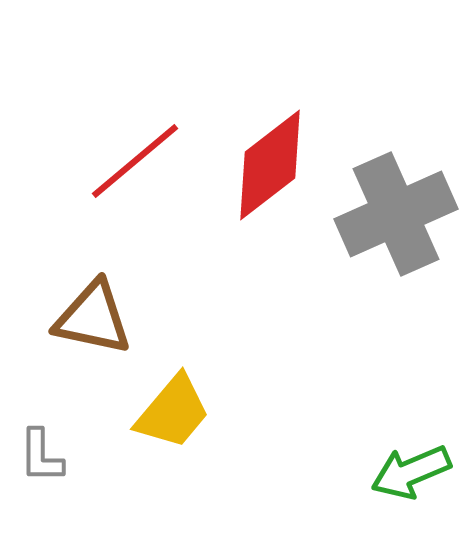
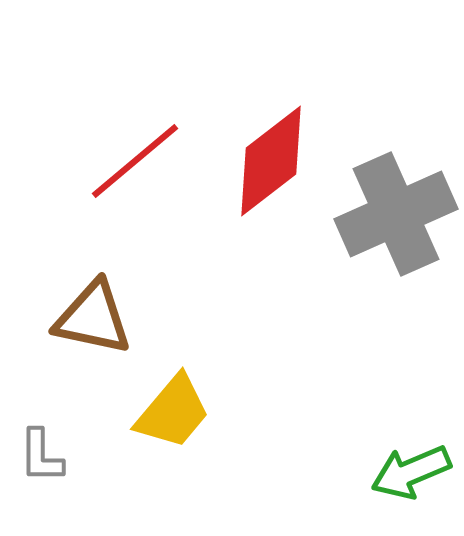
red diamond: moved 1 px right, 4 px up
